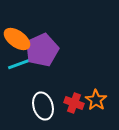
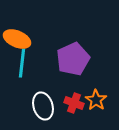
orange ellipse: rotated 12 degrees counterclockwise
purple pentagon: moved 31 px right, 9 px down
cyan line: rotated 64 degrees counterclockwise
